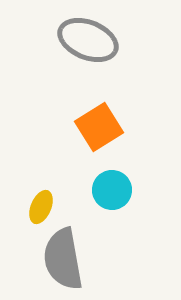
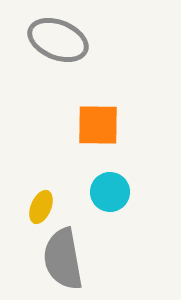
gray ellipse: moved 30 px left
orange square: moved 1 px left, 2 px up; rotated 33 degrees clockwise
cyan circle: moved 2 px left, 2 px down
